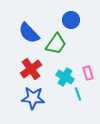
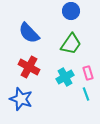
blue circle: moved 9 px up
green trapezoid: moved 15 px right
red cross: moved 2 px left, 2 px up; rotated 25 degrees counterclockwise
cyan cross: rotated 30 degrees clockwise
cyan line: moved 8 px right
blue star: moved 12 px left, 1 px down; rotated 15 degrees clockwise
